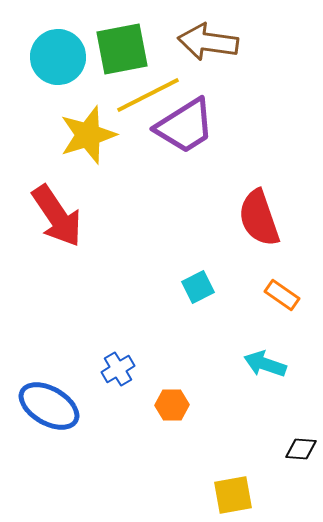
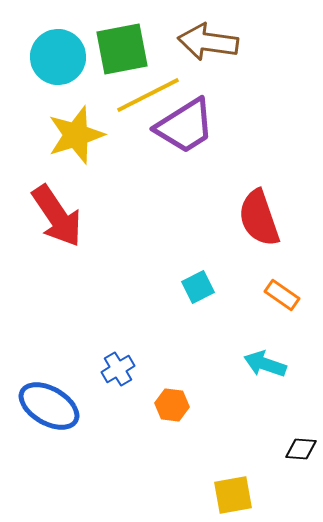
yellow star: moved 12 px left
orange hexagon: rotated 8 degrees clockwise
